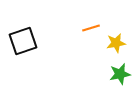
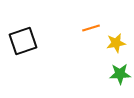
green star: rotated 10 degrees clockwise
